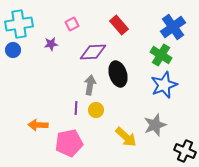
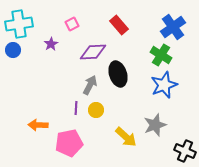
purple star: rotated 24 degrees counterclockwise
gray arrow: rotated 18 degrees clockwise
